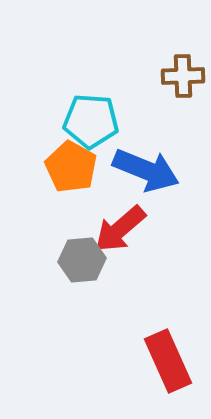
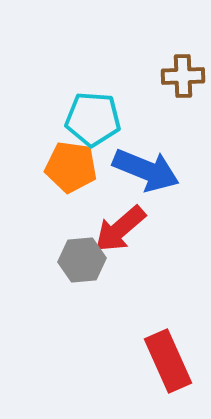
cyan pentagon: moved 2 px right, 2 px up
orange pentagon: rotated 21 degrees counterclockwise
